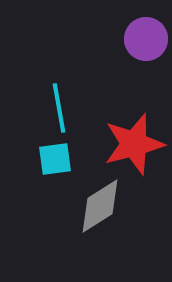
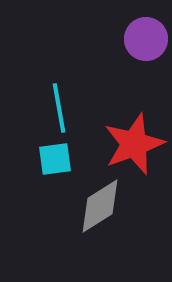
red star: rotated 6 degrees counterclockwise
